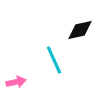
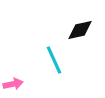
pink arrow: moved 3 px left, 2 px down
